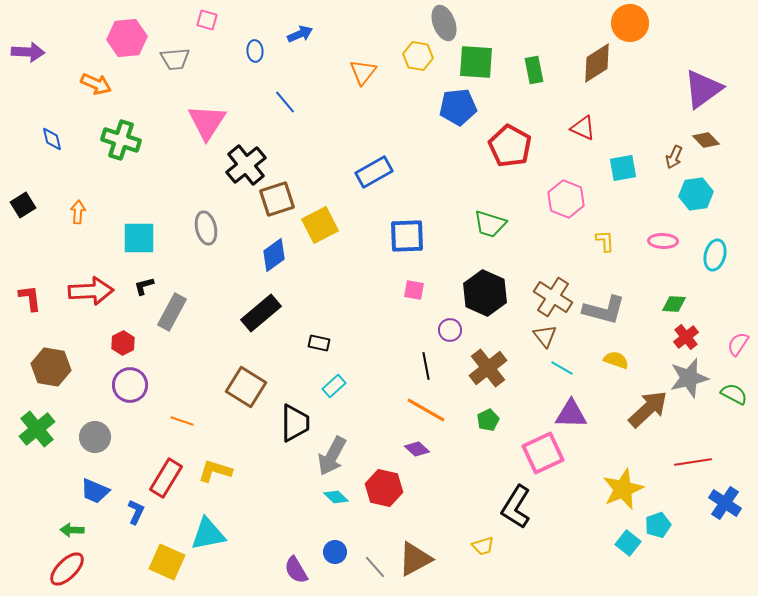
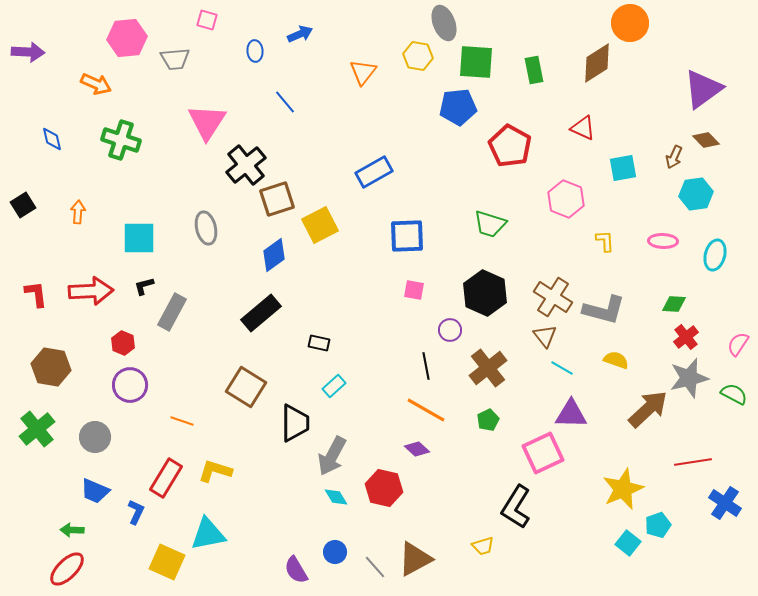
red L-shape at (30, 298): moved 6 px right, 4 px up
red hexagon at (123, 343): rotated 10 degrees counterclockwise
cyan diamond at (336, 497): rotated 15 degrees clockwise
